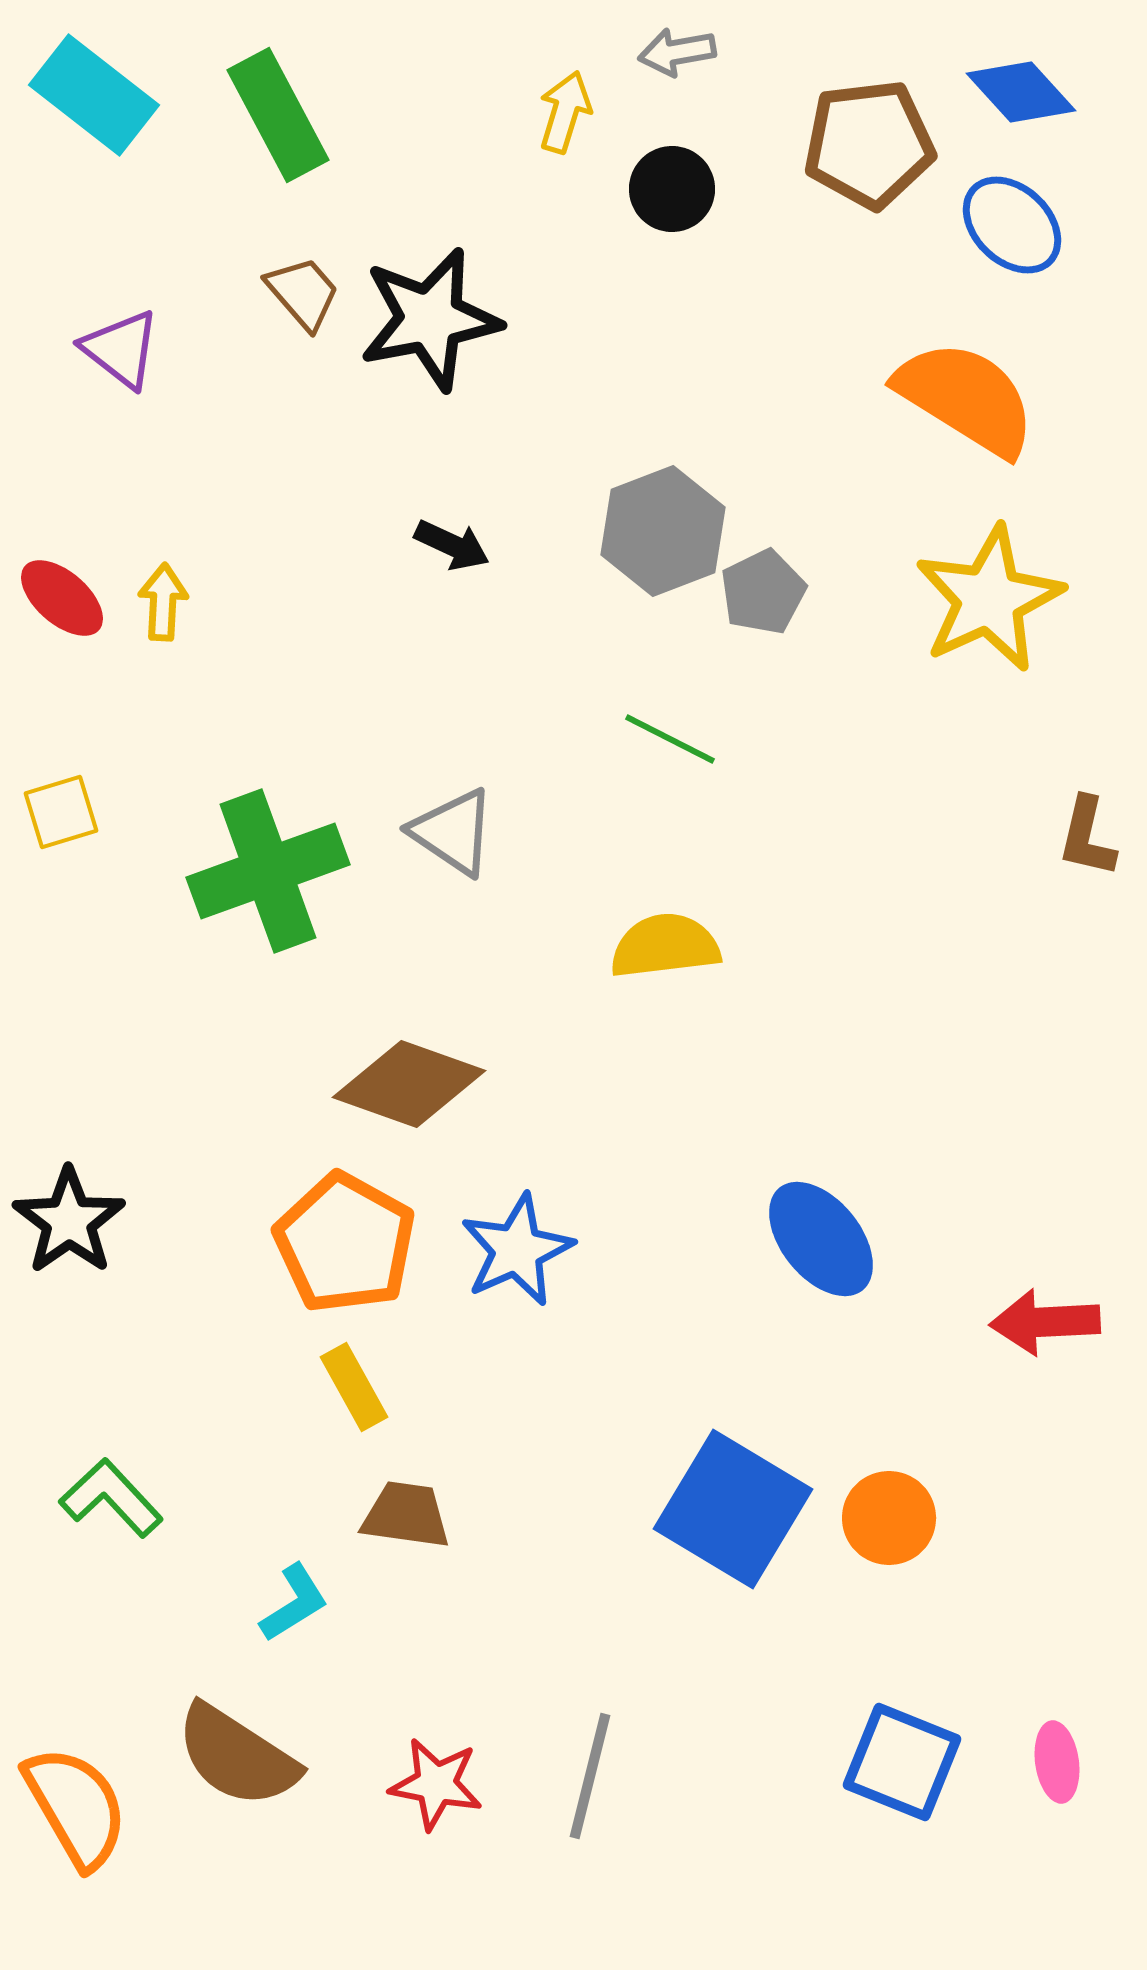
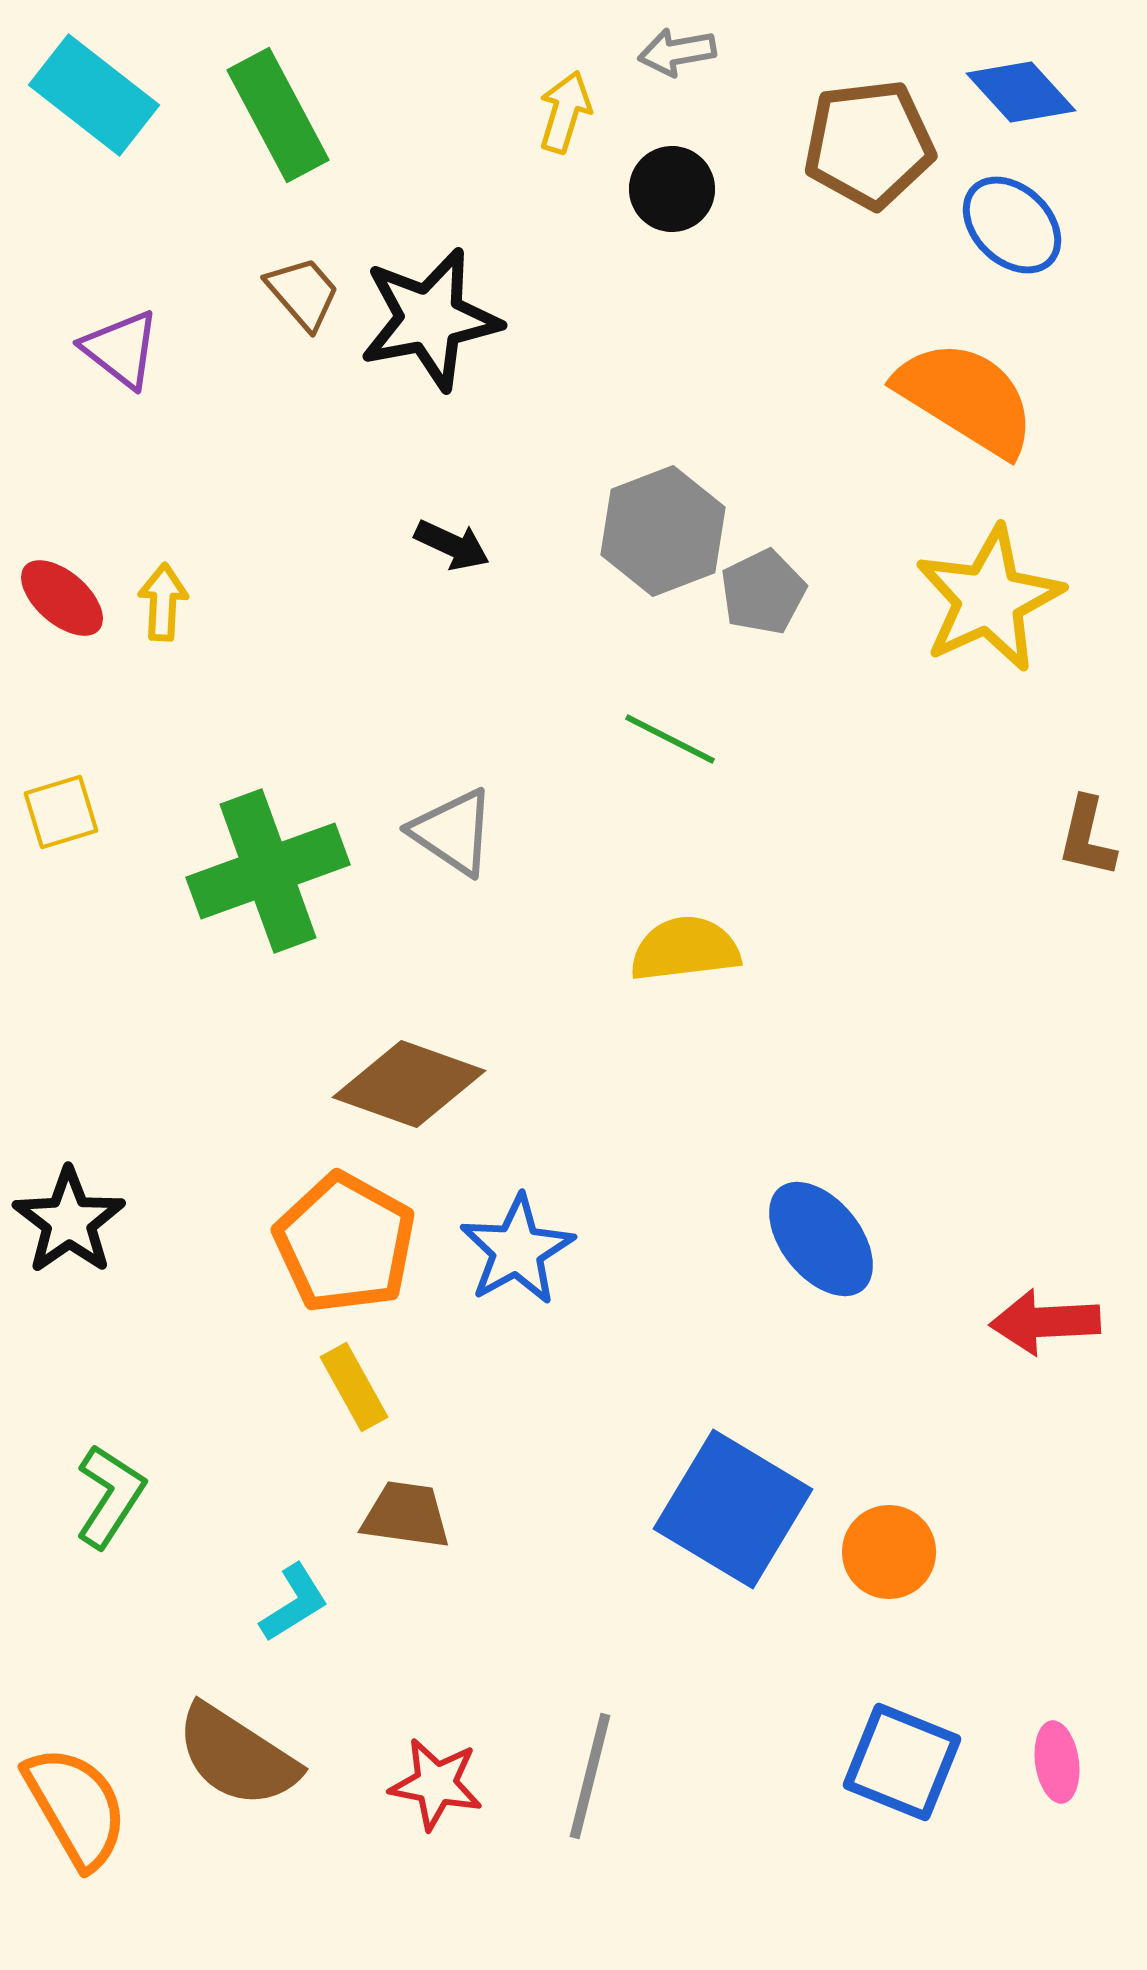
yellow semicircle at (665, 946): moved 20 px right, 3 px down
blue star at (517, 1250): rotated 5 degrees counterclockwise
green L-shape at (111, 1498): moved 1 px left, 2 px up; rotated 76 degrees clockwise
orange circle at (889, 1518): moved 34 px down
